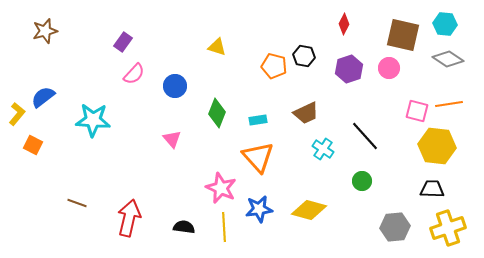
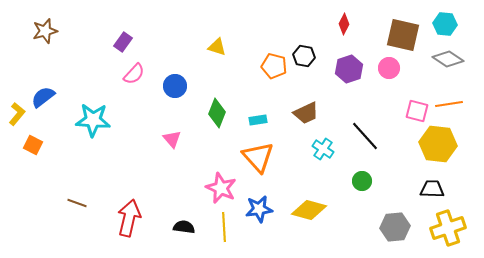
yellow hexagon: moved 1 px right, 2 px up
